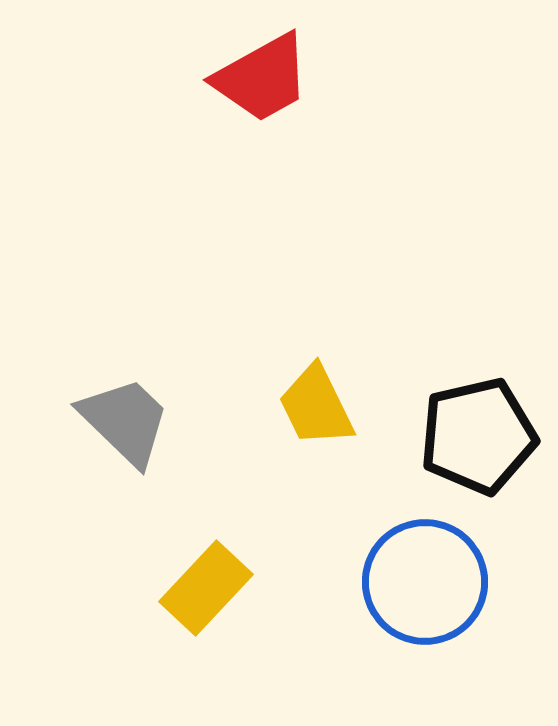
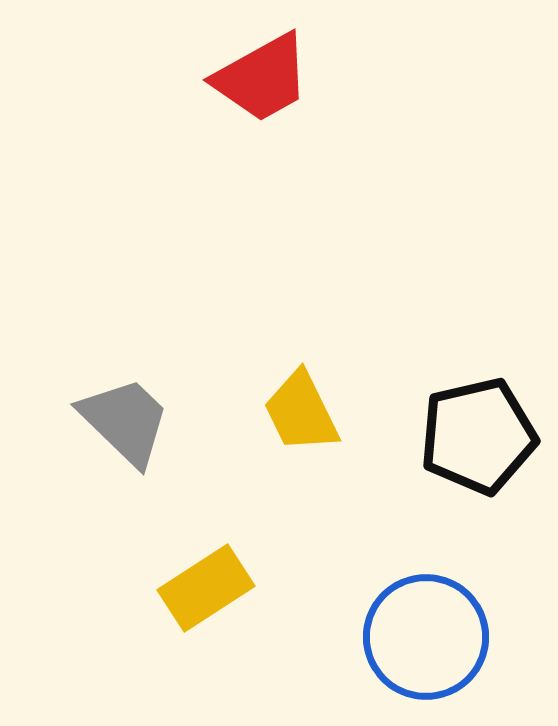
yellow trapezoid: moved 15 px left, 6 px down
blue circle: moved 1 px right, 55 px down
yellow rectangle: rotated 14 degrees clockwise
